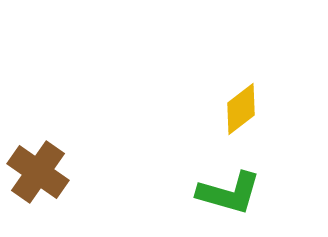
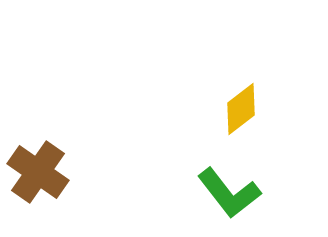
green L-shape: rotated 36 degrees clockwise
